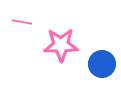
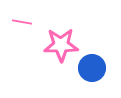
blue circle: moved 10 px left, 4 px down
